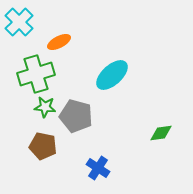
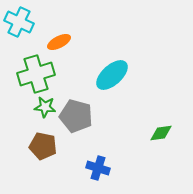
cyan cross: rotated 20 degrees counterclockwise
blue cross: rotated 15 degrees counterclockwise
